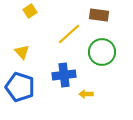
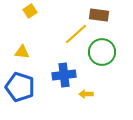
yellow line: moved 7 px right
yellow triangle: rotated 42 degrees counterclockwise
